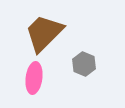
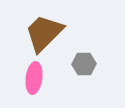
gray hexagon: rotated 25 degrees counterclockwise
